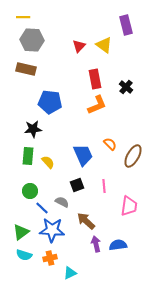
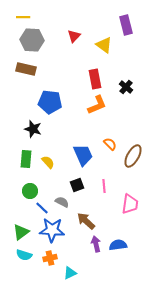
red triangle: moved 5 px left, 10 px up
black star: rotated 24 degrees clockwise
green rectangle: moved 2 px left, 3 px down
pink trapezoid: moved 1 px right, 2 px up
